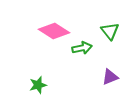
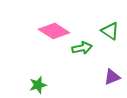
green triangle: rotated 18 degrees counterclockwise
purple triangle: moved 2 px right
